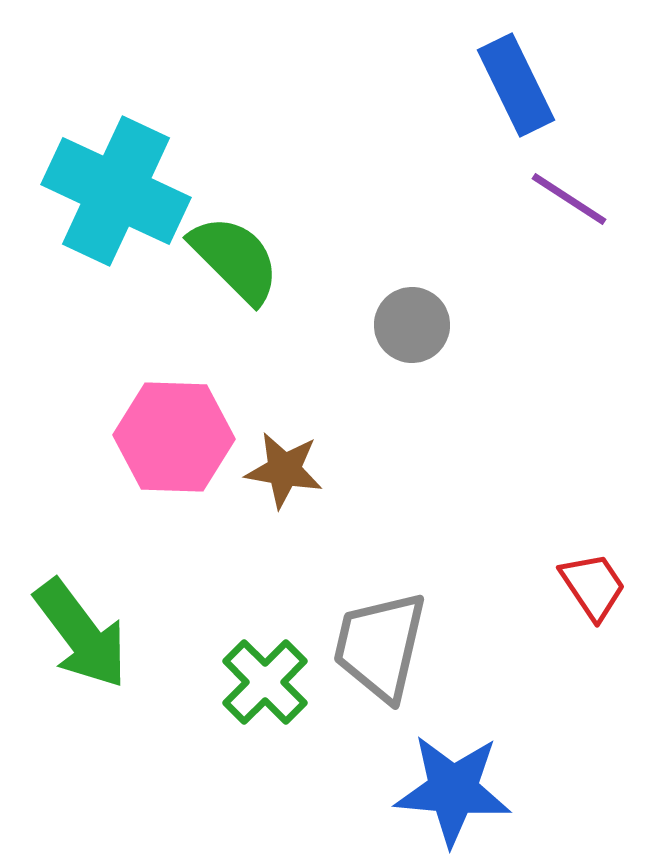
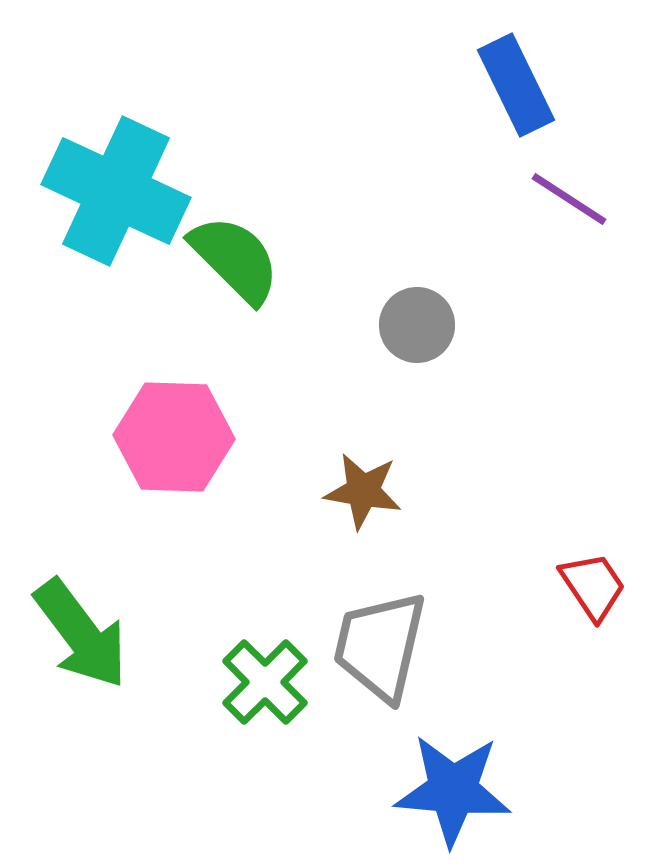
gray circle: moved 5 px right
brown star: moved 79 px right, 21 px down
